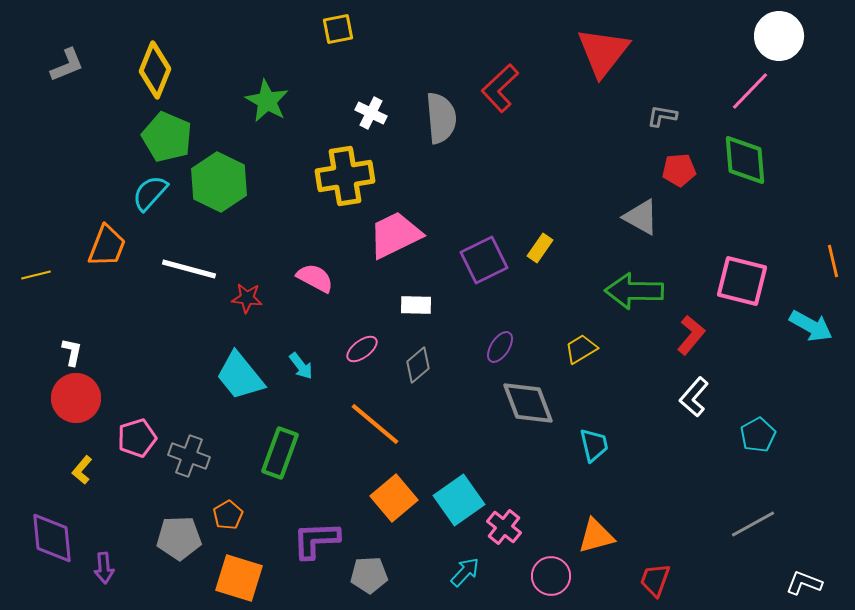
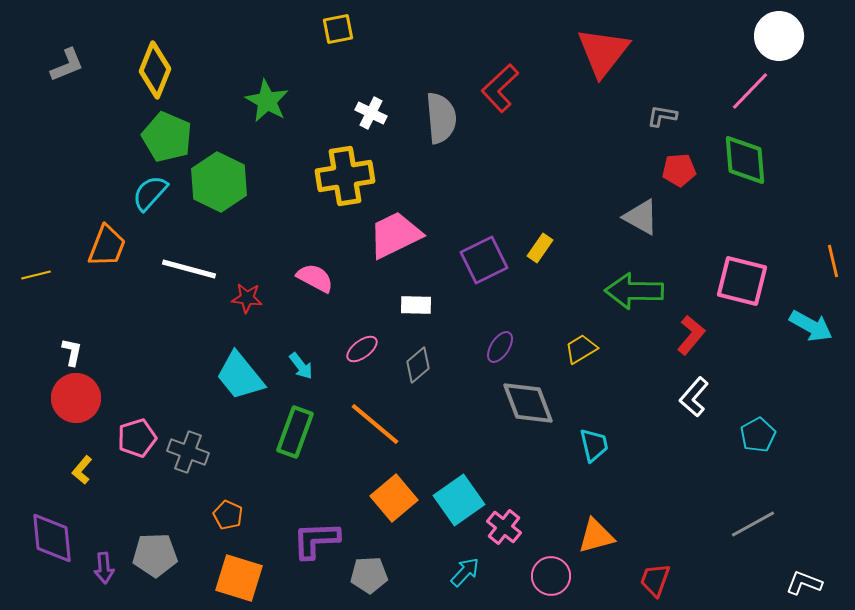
green rectangle at (280, 453): moved 15 px right, 21 px up
gray cross at (189, 456): moved 1 px left, 4 px up
orange pentagon at (228, 515): rotated 16 degrees counterclockwise
gray pentagon at (179, 538): moved 24 px left, 17 px down
